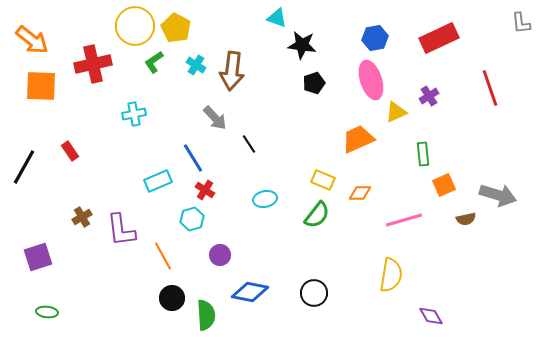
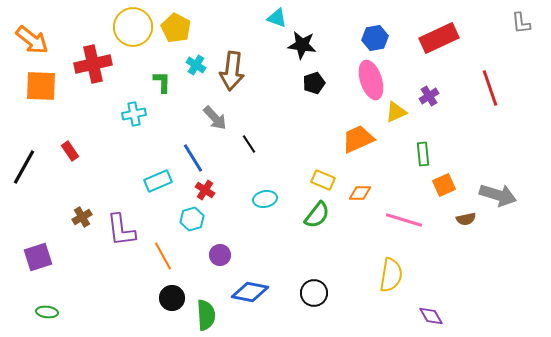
yellow circle at (135, 26): moved 2 px left, 1 px down
green L-shape at (154, 62): moved 8 px right, 20 px down; rotated 125 degrees clockwise
pink line at (404, 220): rotated 33 degrees clockwise
